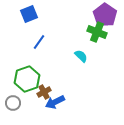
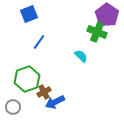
purple pentagon: moved 2 px right
gray circle: moved 4 px down
